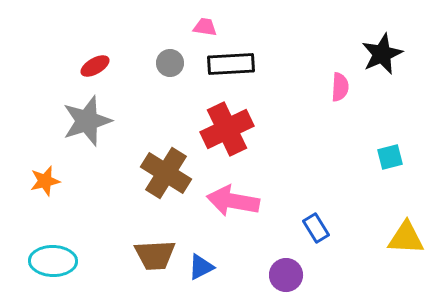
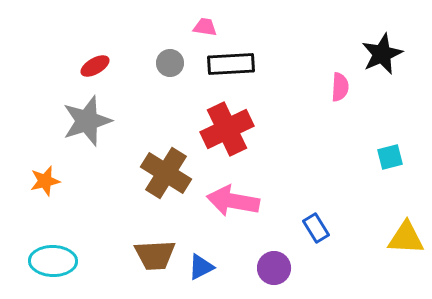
purple circle: moved 12 px left, 7 px up
